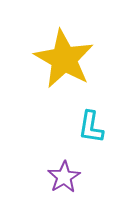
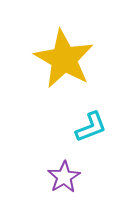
cyan L-shape: rotated 120 degrees counterclockwise
